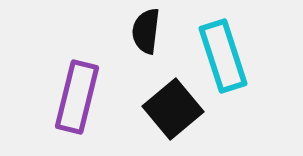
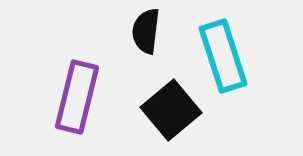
black square: moved 2 px left, 1 px down
